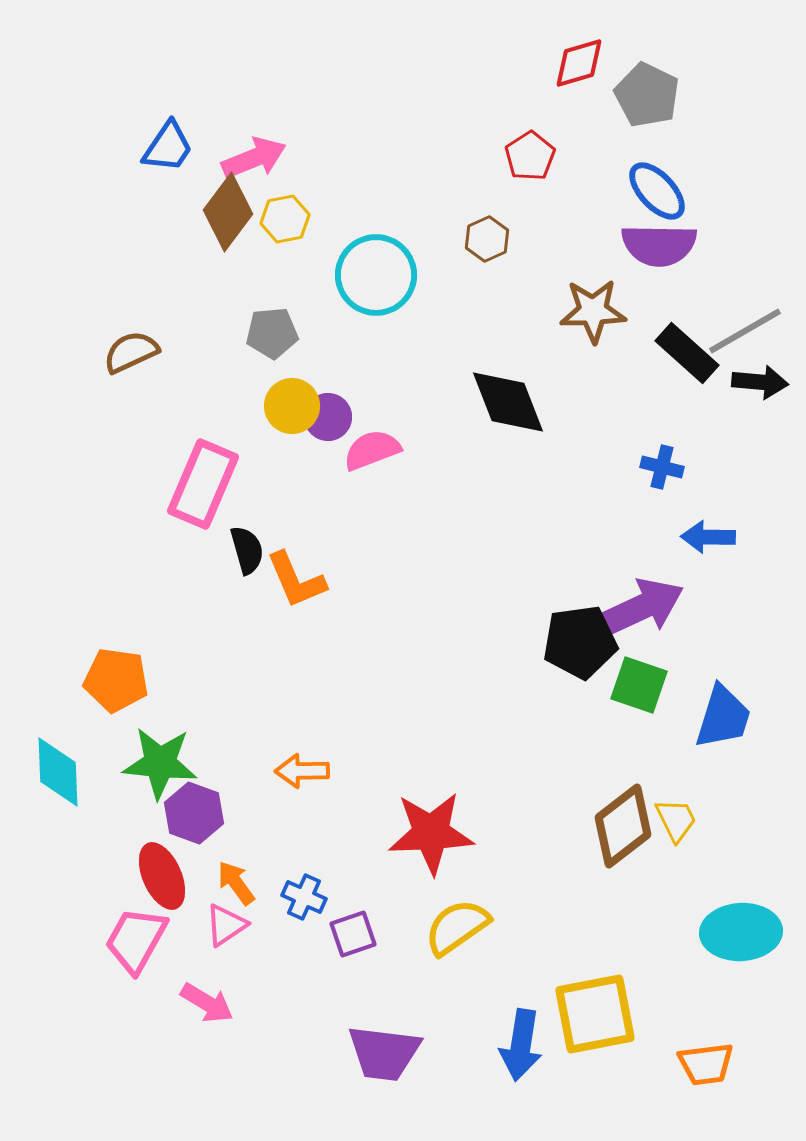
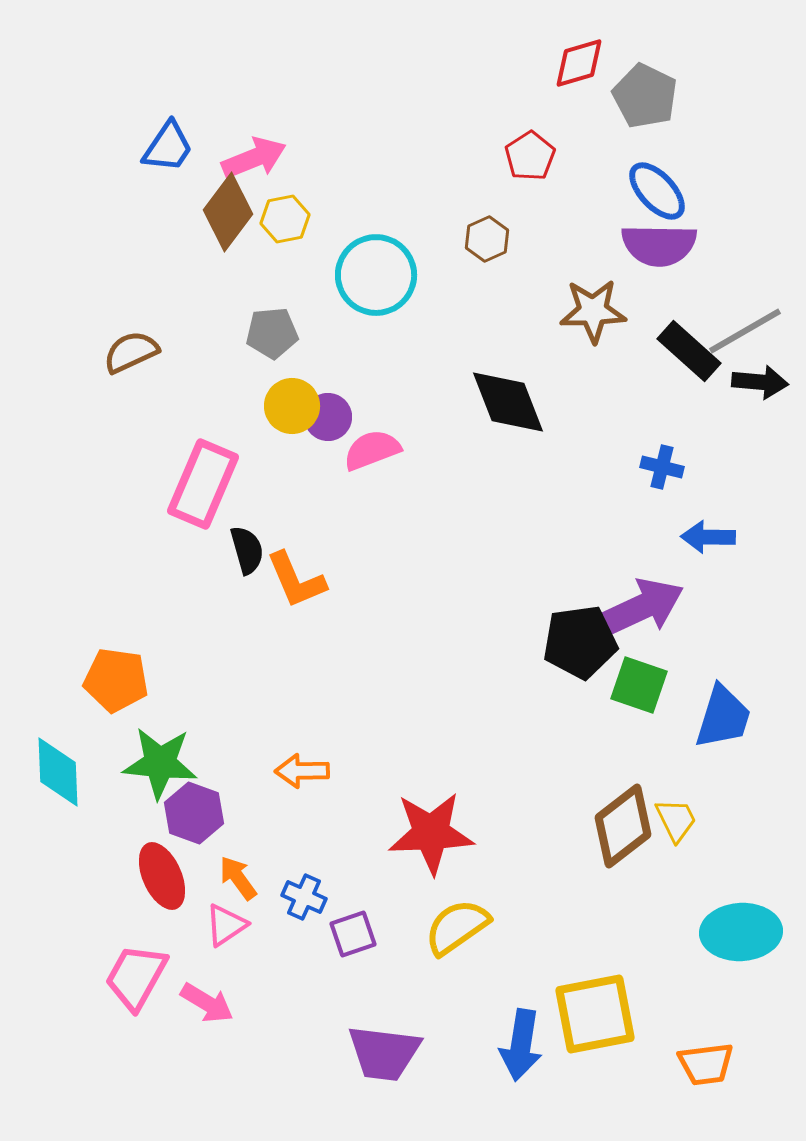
gray pentagon at (647, 95): moved 2 px left, 1 px down
black rectangle at (687, 353): moved 2 px right, 2 px up
orange arrow at (236, 883): moved 2 px right, 5 px up
pink trapezoid at (136, 940): moved 37 px down
